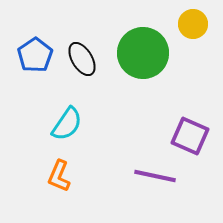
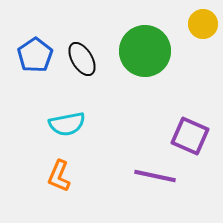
yellow circle: moved 10 px right
green circle: moved 2 px right, 2 px up
cyan semicircle: rotated 45 degrees clockwise
